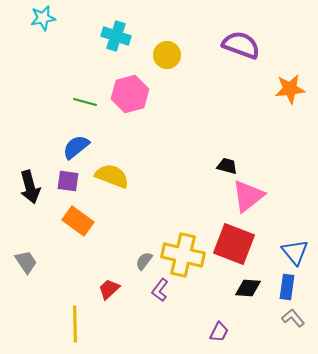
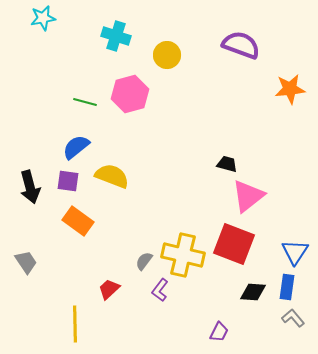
black trapezoid: moved 2 px up
blue triangle: rotated 12 degrees clockwise
black diamond: moved 5 px right, 4 px down
